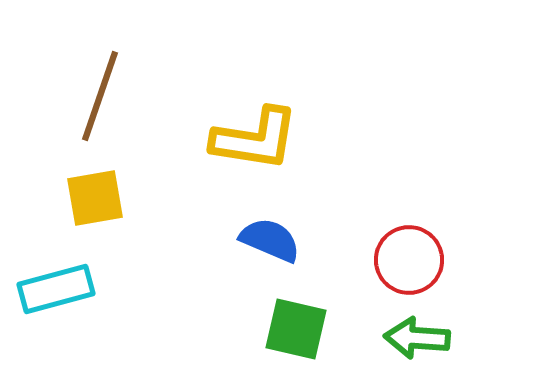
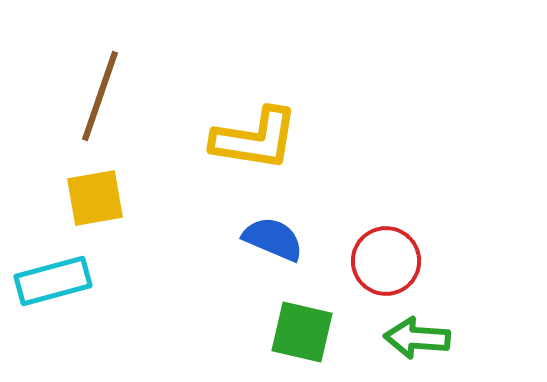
blue semicircle: moved 3 px right, 1 px up
red circle: moved 23 px left, 1 px down
cyan rectangle: moved 3 px left, 8 px up
green square: moved 6 px right, 3 px down
